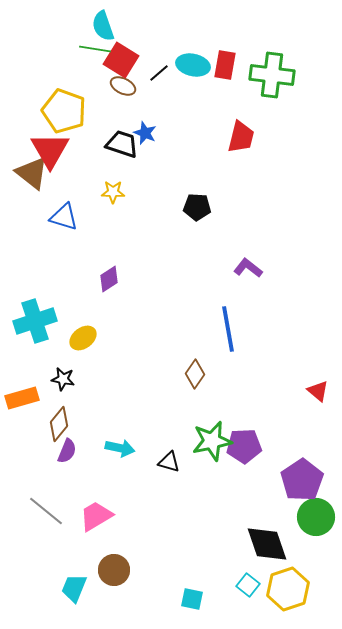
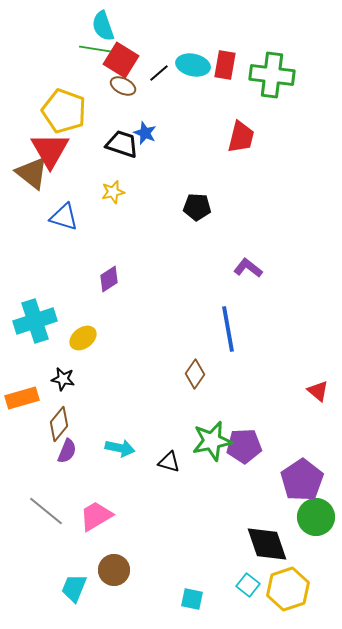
yellow star at (113, 192): rotated 15 degrees counterclockwise
